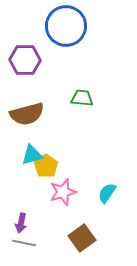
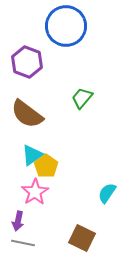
purple hexagon: moved 2 px right, 2 px down; rotated 20 degrees clockwise
green trapezoid: rotated 55 degrees counterclockwise
brown semicircle: rotated 52 degrees clockwise
cyan triangle: rotated 20 degrees counterclockwise
pink star: moved 28 px left; rotated 16 degrees counterclockwise
purple arrow: moved 3 px left, 2 px up
brown square: rotated 28 degrees counterclockwise
gray line: moved 1 px left
